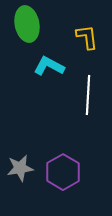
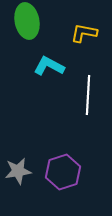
green ellipse: moved 3 px up
yellow L-shape: moved 3 px left, 4 px up; rotated 72 degrees counterclockwise
gray star: moved 2 px left, 3 px down
purple hexagon: rotated 12 degrees clockwise
